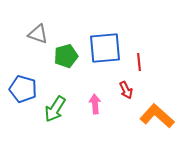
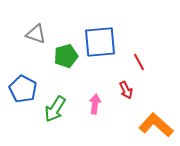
gray triangle: moved 2 px left
blue square: moved 5 px left, 6 px up
red line: rotated 24 degrees counterclockwise
blue pentagon: rotated 12 degrees clockwise
pink arrow: rotated 12 degrees clockwise
orange L-shape: moved 1 px left, 9 px down
